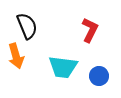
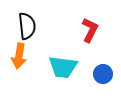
black semicircle: rotated 16 degrees clockwise
orange arrow: moved 3 px right; rotated 25 degrees clockwise
blue circle: moved 4 px right, 2 px up
